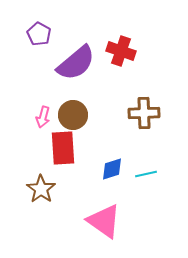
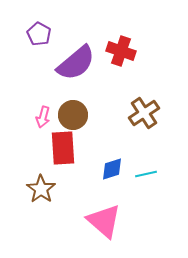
brown cross: rotated 32 degrees counterclockwise
pink triangle: rotated 6 degrees clockwise
